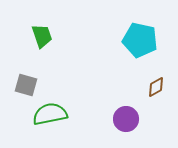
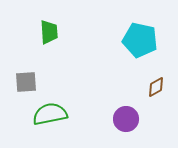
green trapezoid: moved 7 px right, 4 px up; rotated 15 degrees clockwise
gray square: moved 3 px up; rotated 20 degrees counterclockwise
